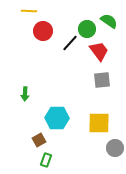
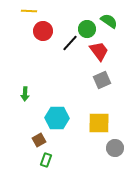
gray square: rotated 18 degrees counterclockwise
